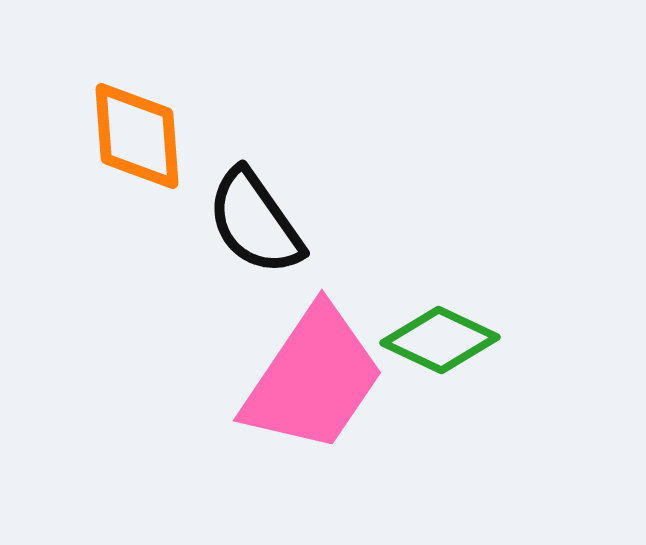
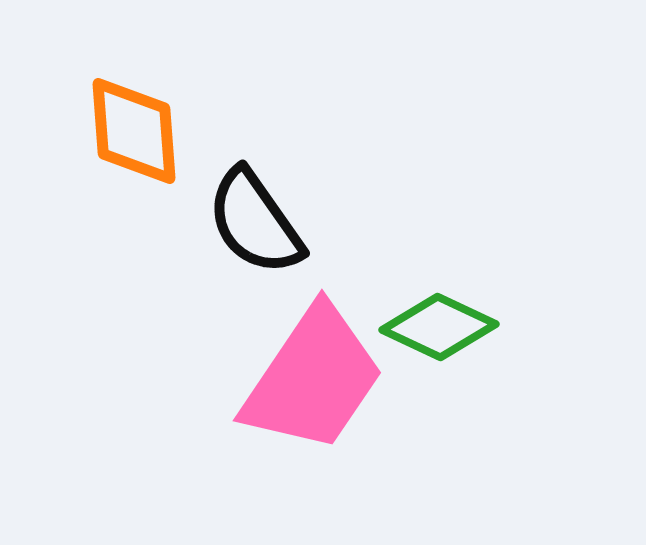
orange diamond: moved 3 px left, 5 px up
green diamond: moved 1 px left, 13 px up
